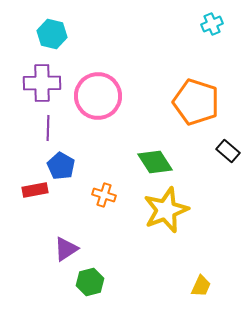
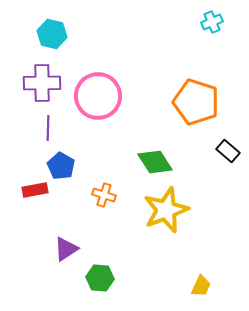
cyan cross: moved 2 px up
green hexagon: moved 10 px right, 4 px up; rotated 20 degrees clockwise
